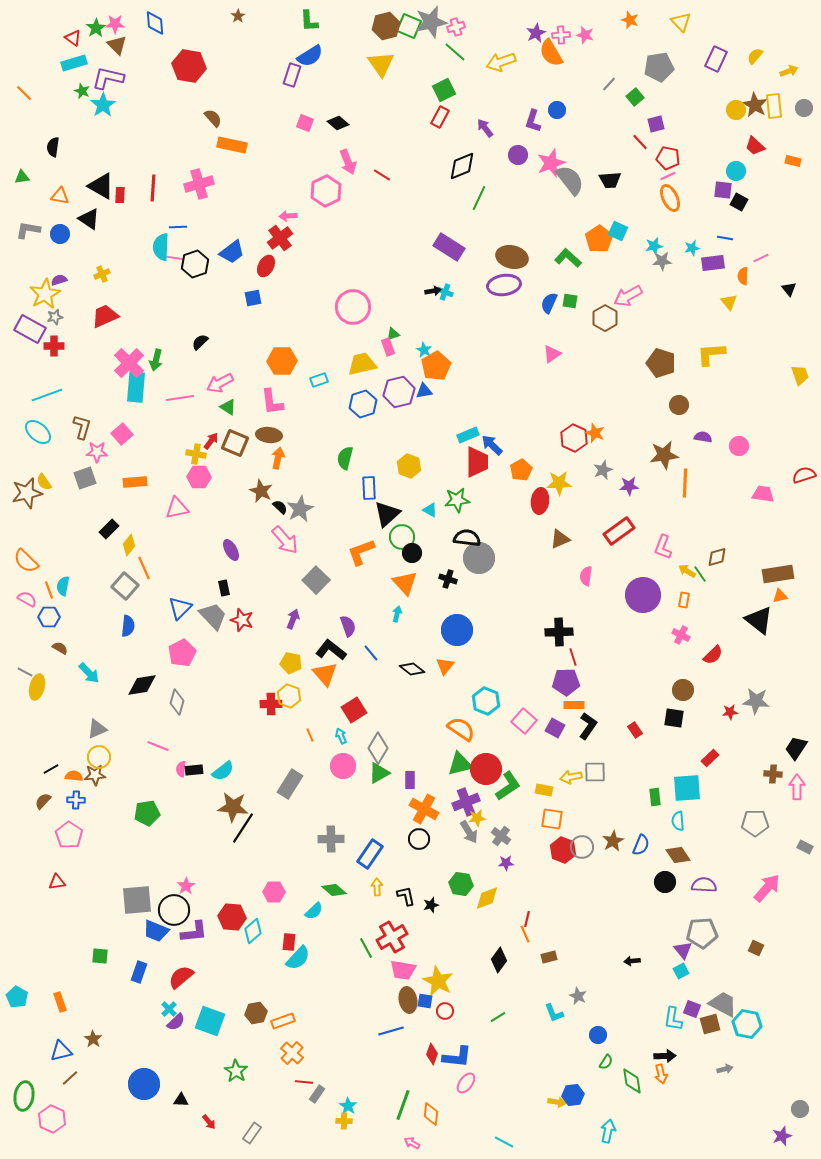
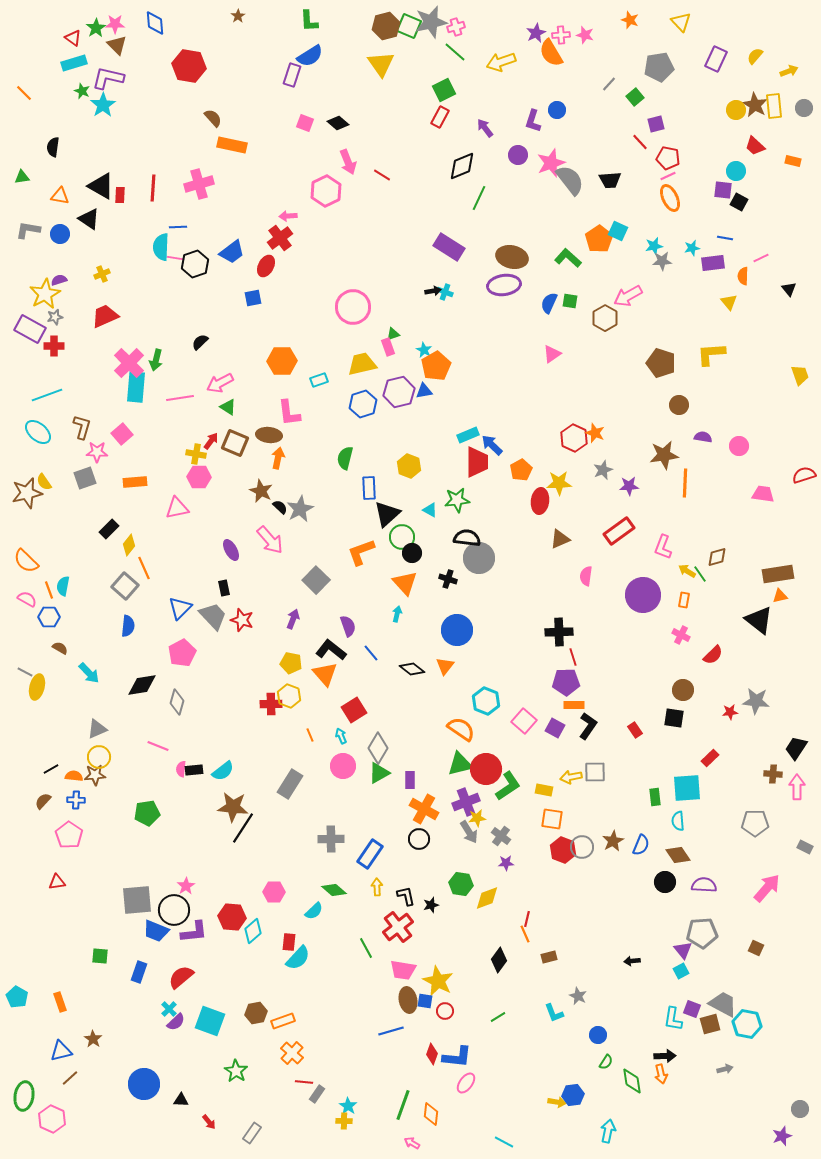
pink L-shape at (272, 402): moved 17 px right, 11 px down
pink arrow at (285, 540): moved 15 px left
red cross at (392, 937): moved 6 px right, 10 px up; rotated 8 degrees counterclockwise
